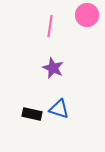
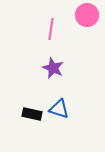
pink line: moved 1 px right, 3 px down
